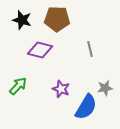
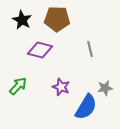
black star: rotated 12 degrees clockwise
purple star: moved 2 px up
